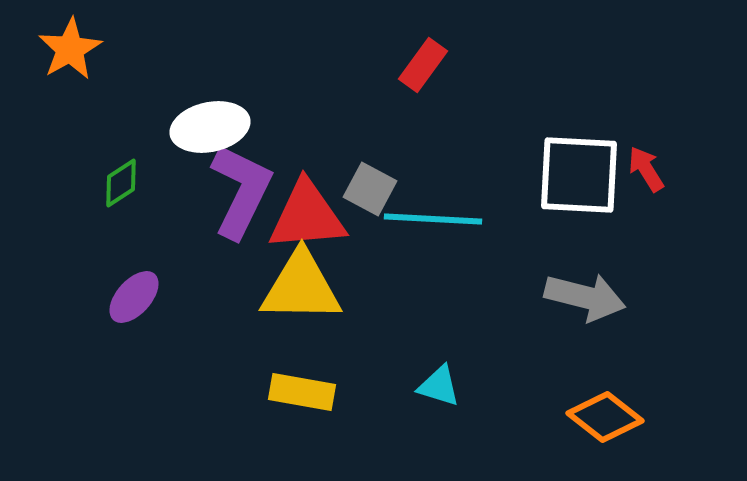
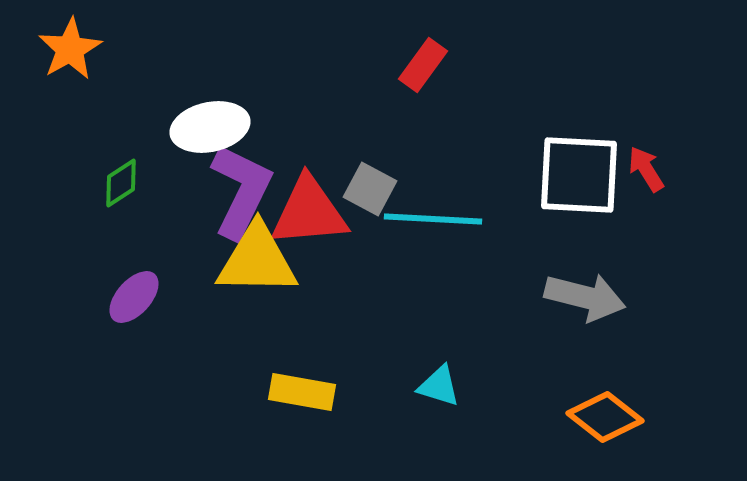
red triangle: moved 2 px right, 4 px up
yellow triangle: moved 44 px left, 27 px up
